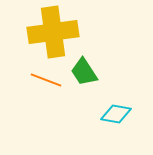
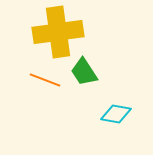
yellow cross: moved 5 px right
orange line: moved 1 px left
